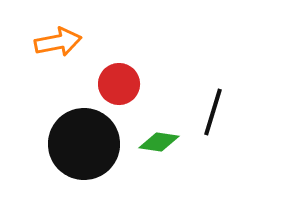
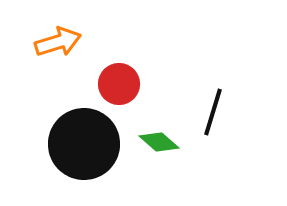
orange arrow: rotated 6 degrees counterclockwise
green diamond: rotated 33 degrees clockwise
